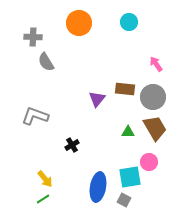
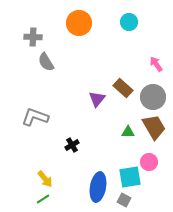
brown rectangle: moved 2 px left, 1 px up; rotated 36 degrees clockwise
gray L-shape: moved 1 px down
brown trapezoid: moved 1 px left, 1 px up
